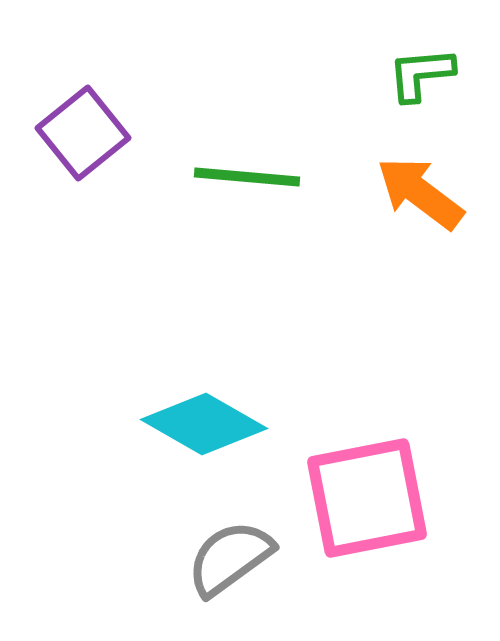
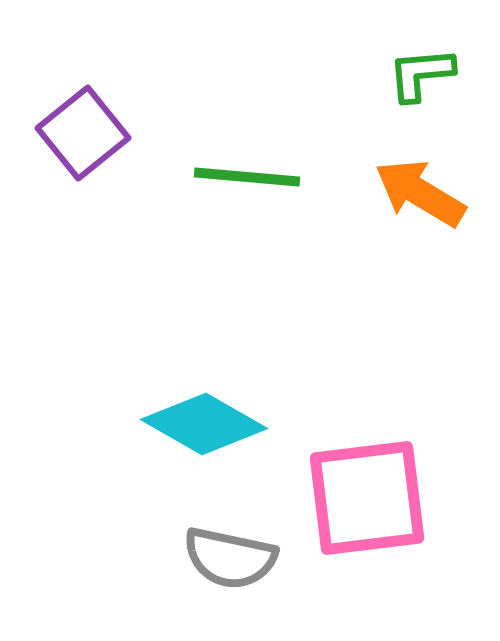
orange arrow: rotated 6 degrees counterclockwise
pink square: rotated 4 degrees clockwise
gray semicircle: rotated 132 degrees counterclockwise
